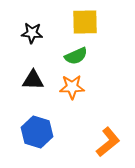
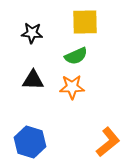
blue hexagon: moved 7 px left, 10 px down
